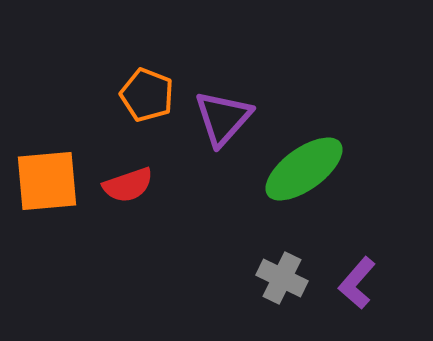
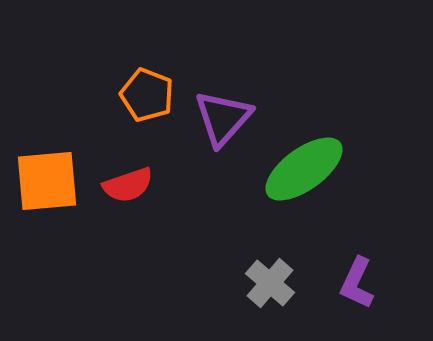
gray cross: moved 12 px left, 5 px down; rotated 15 degrees clockwise
purple L-shape: rotated 16 degrees counterclockwise
